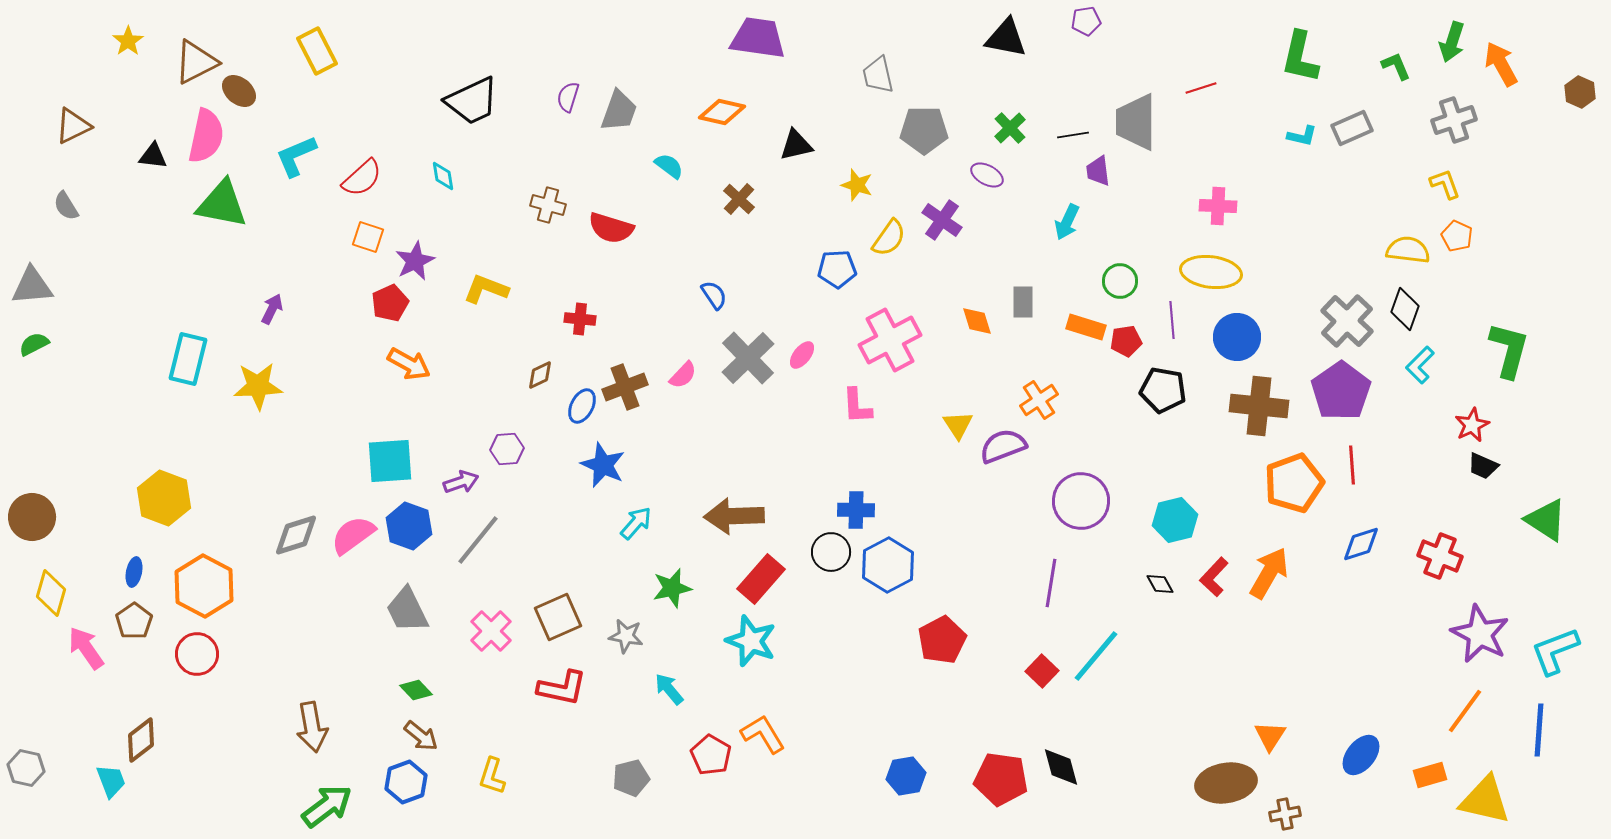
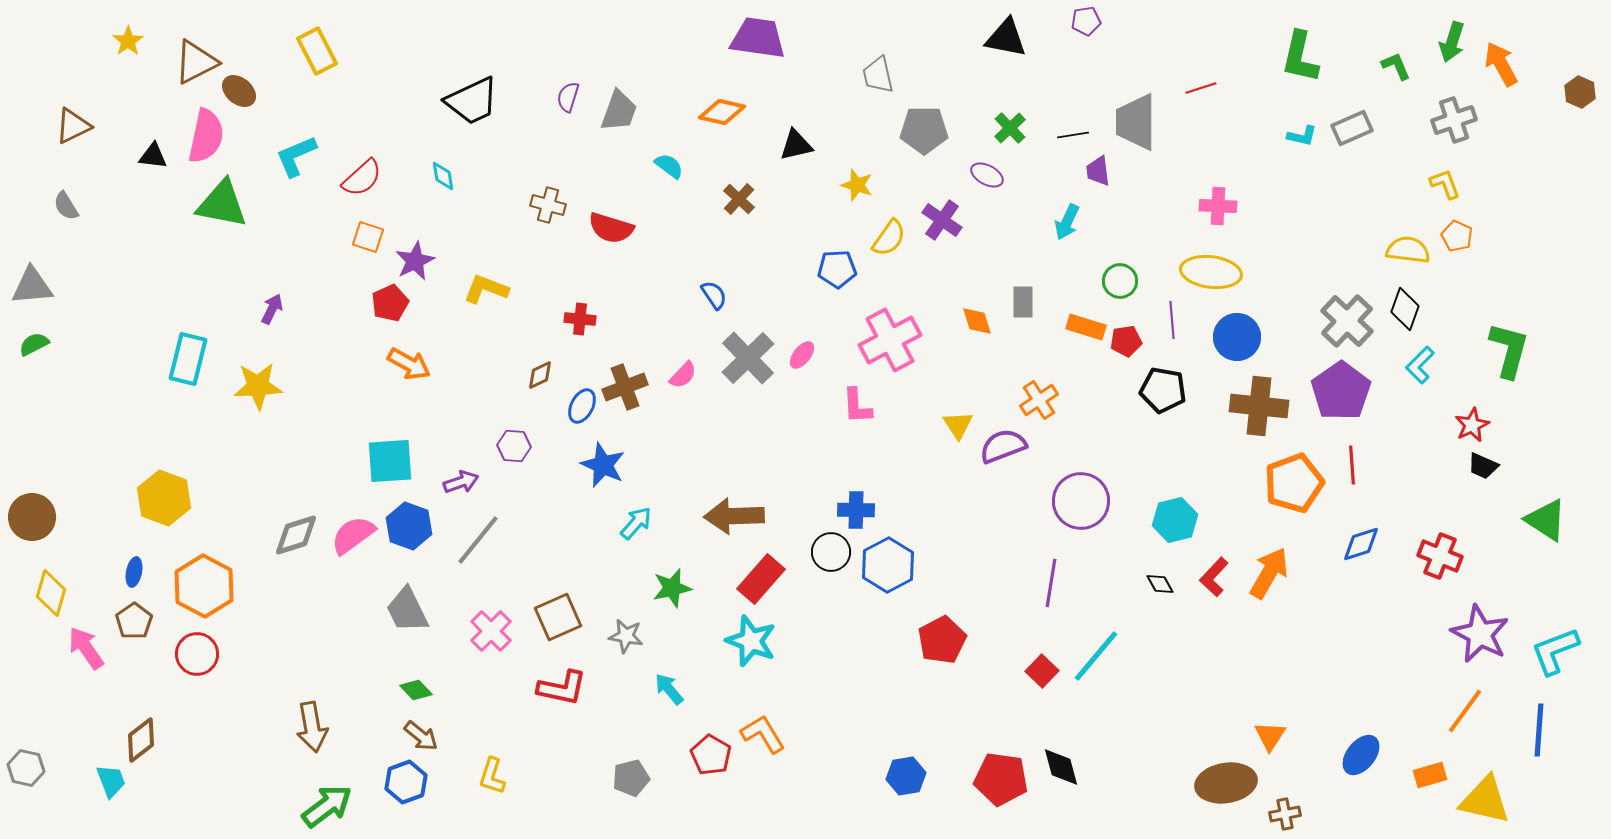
purple hexagon at (507, 449): moved 7 px right, 3 px up; rotated 8 degrees clockwise
